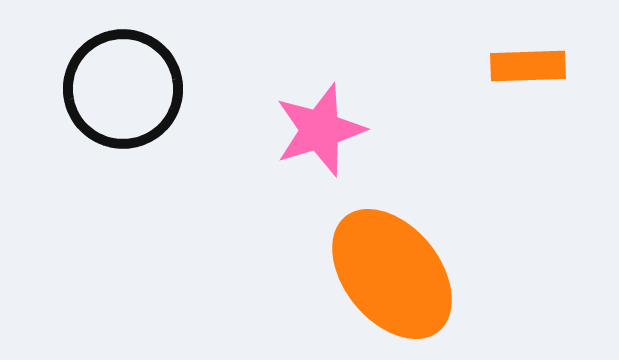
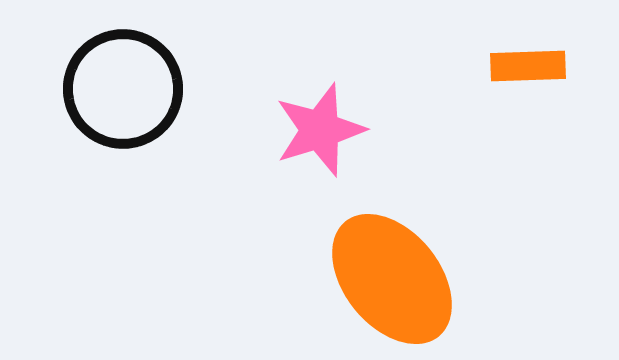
orange ellipse: moved 5 px down
